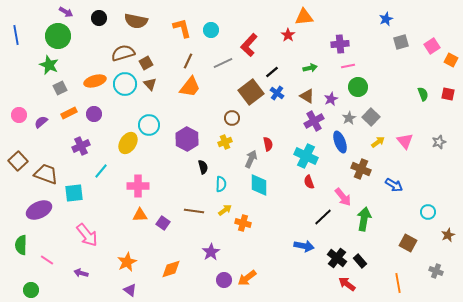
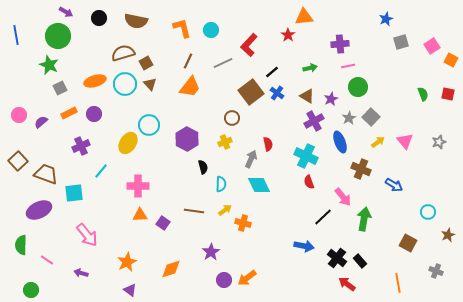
cyan diamond at (259, 185): rotated 25 degrees counterclockwise
